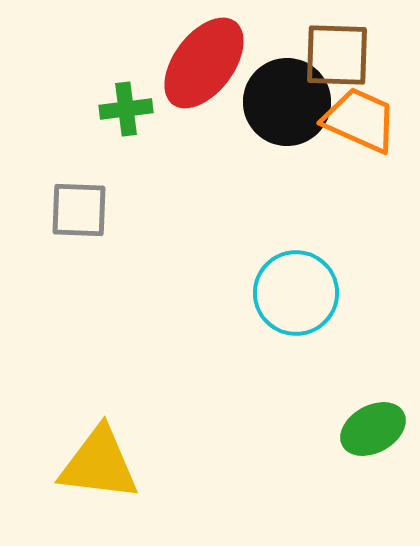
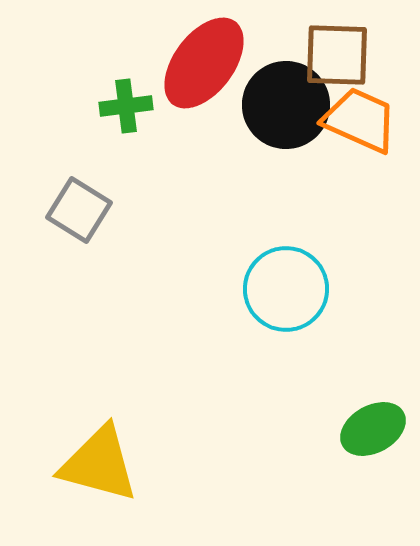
black circle: moved 1 px left, 3 px down
green cross: moved 3 px up
gray square: rotated 30 degrees clockwise
cyan circle: moved 10 px left, 4 px up
yellow triangle: rotated 8 degrees clockwise
